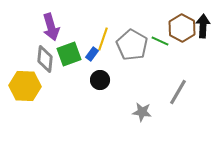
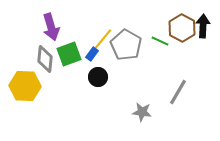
yellow line: rotated 20 degrees clockwise
gray pentagon: moved 6 px left
black circle: moved 2 px left, 3 px up
